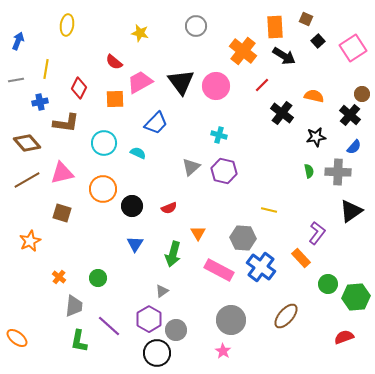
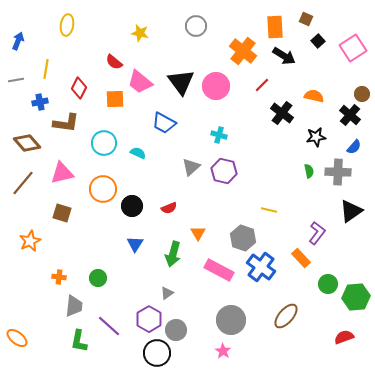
pink trapezoid at (140, 82): rotated 112 degrees counterclockwise
blue trapezoid at (156, 123): moved 8 px right; rotated 75 degrees clockwise
brown line at (27, 180): moved 4 px left, 3 px down; rotated 20 degrees counterclockwise
gray hexagon at (243, 238): rotated 15 degrees clockwise
orange cross at (59, 277): rotated 32 degrees counterclockwise
gray triangle at (162, 291): moved 5 px right, 2 px down
